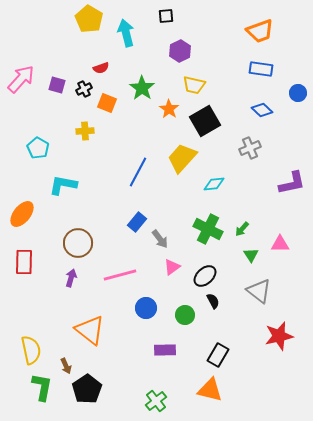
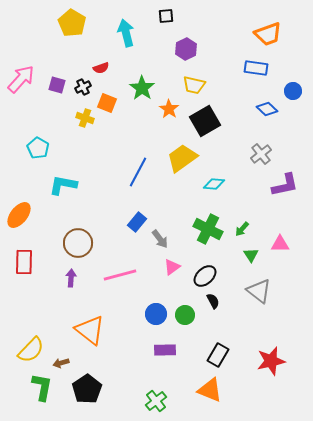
yellow pentagon at (89, 19): moved 17 px left, 4 px down
orange trapezoid at (260, 31): moved 8 px right, 3 px down
purple hexagon at (180, 51): moved 6 px right, 2 px up
blue rectangle at (261, 69): moved 5 px left, 1 px up
black cross at (84, 89): moved 1 px left, 2 px up
blue circle at (298, 93): moved 5 px left, 2 px up
blue diamond at (262, 110): moved 5 px right, 1 px up
yellow cross at (85, 131): moved 13 px up; rotated 24 degrees clockwise
gray cross at (250, 148): moved 11 px right, 6 px down; rotated 15 degrees counterclockwise
yellow trapezoid at (182, 158): rotated 12 degrees clockwise
purple L-shape at (292, 183): moved 7 px left, 2 px down
cyan diamond at (214, 184): rotated 10 degrees clockwise
orange ellipse at (22, 214): moved 3 px left, 1 px down
purple arrow at (71, 278): rotated 12 degrees counterclockwise
blue circle at (146, 308): moved 10 px right, 6 px down
red star at (279, 336): moved 8 px left, 25 px down
yellow semicircle at (31, 350): rotated 56 degrees clockwise
brown arrow at (66, 366): moved 5 px left, 3 px up; rotated 98 degrees clockwise
orange triangle at (210, 390): rotated 8 degrees clockwise
